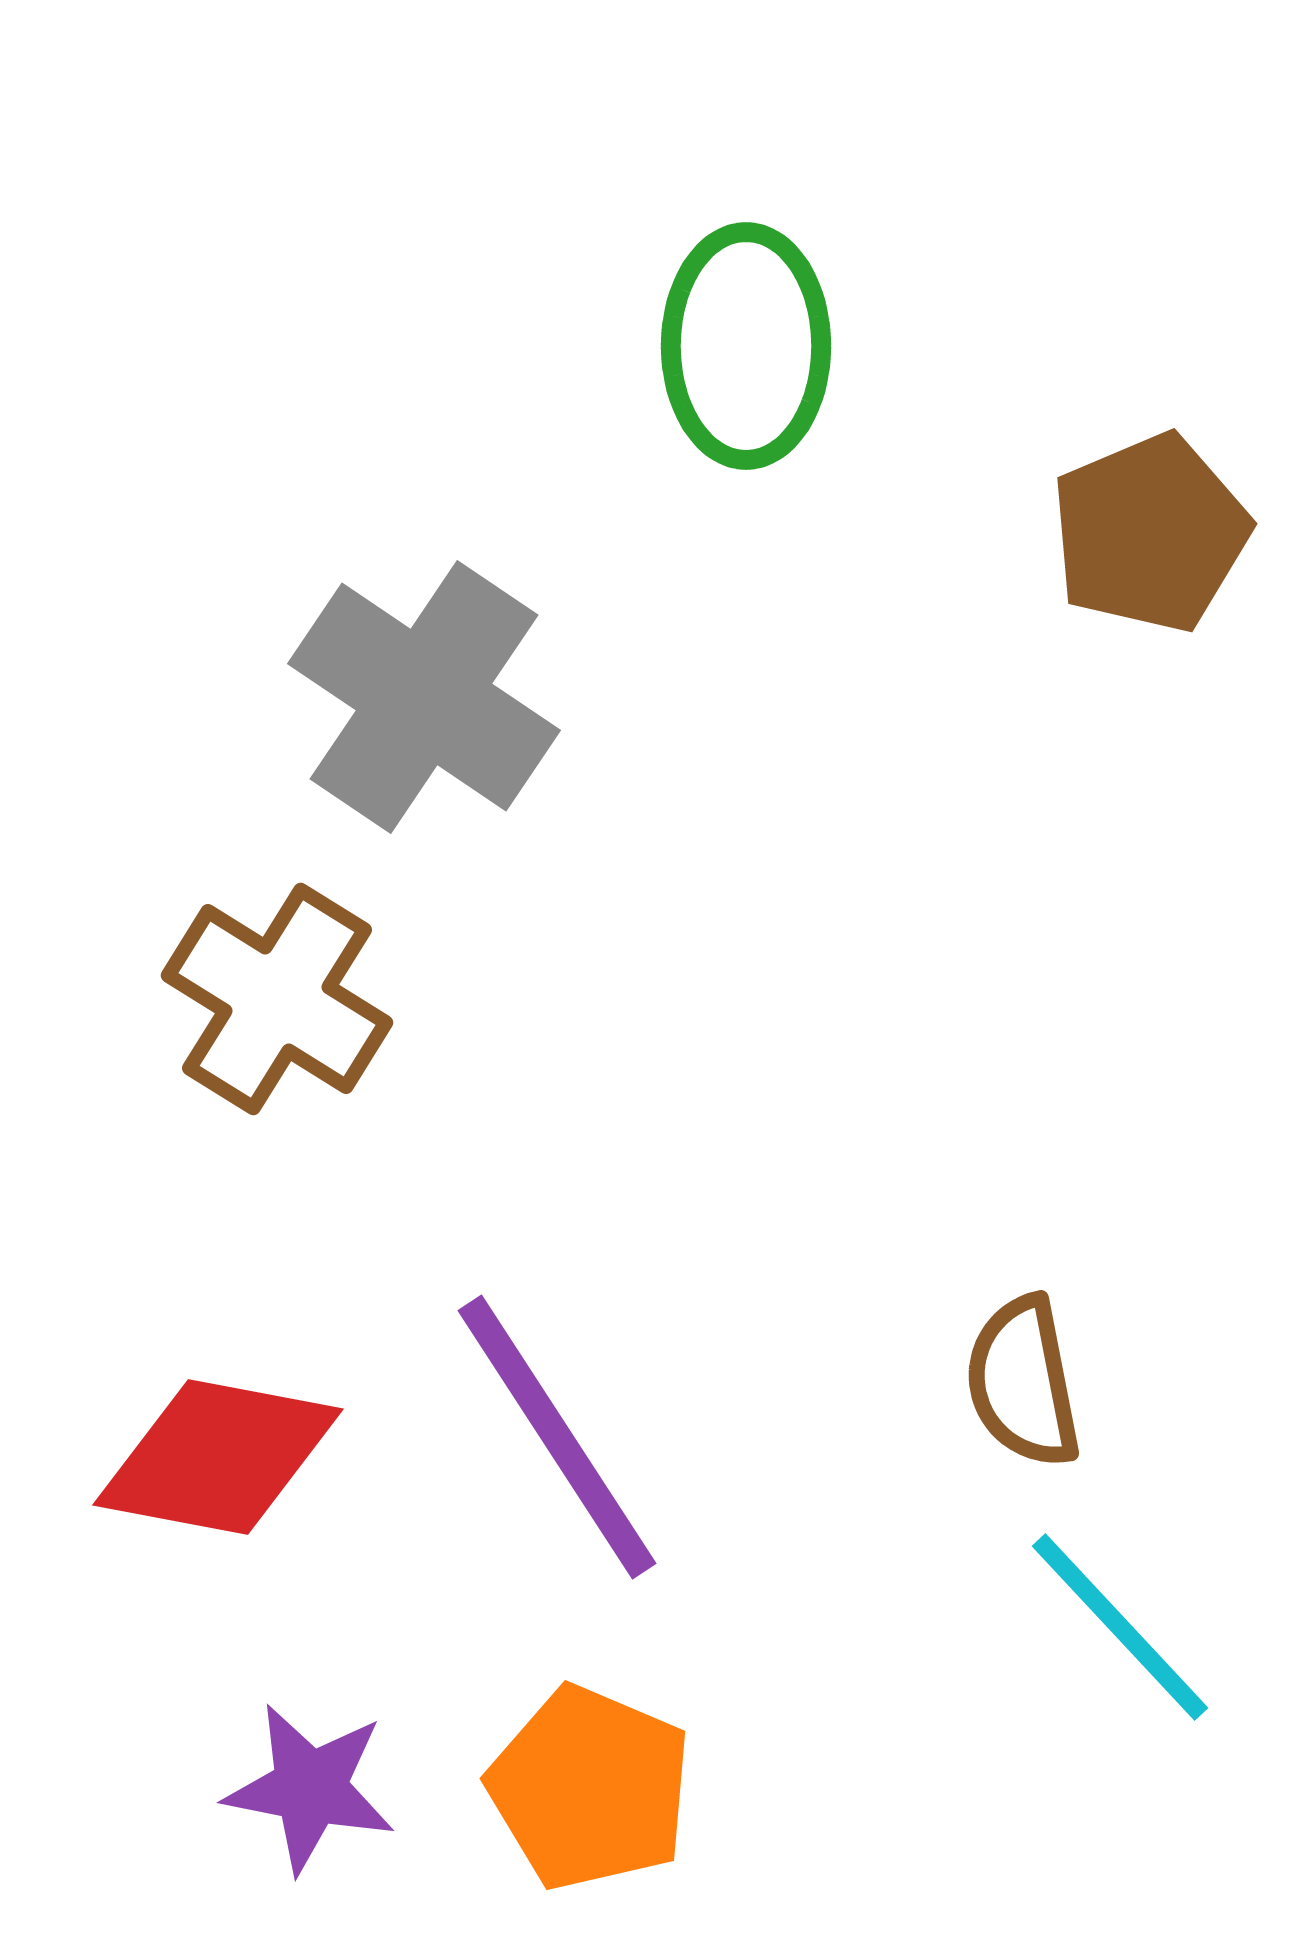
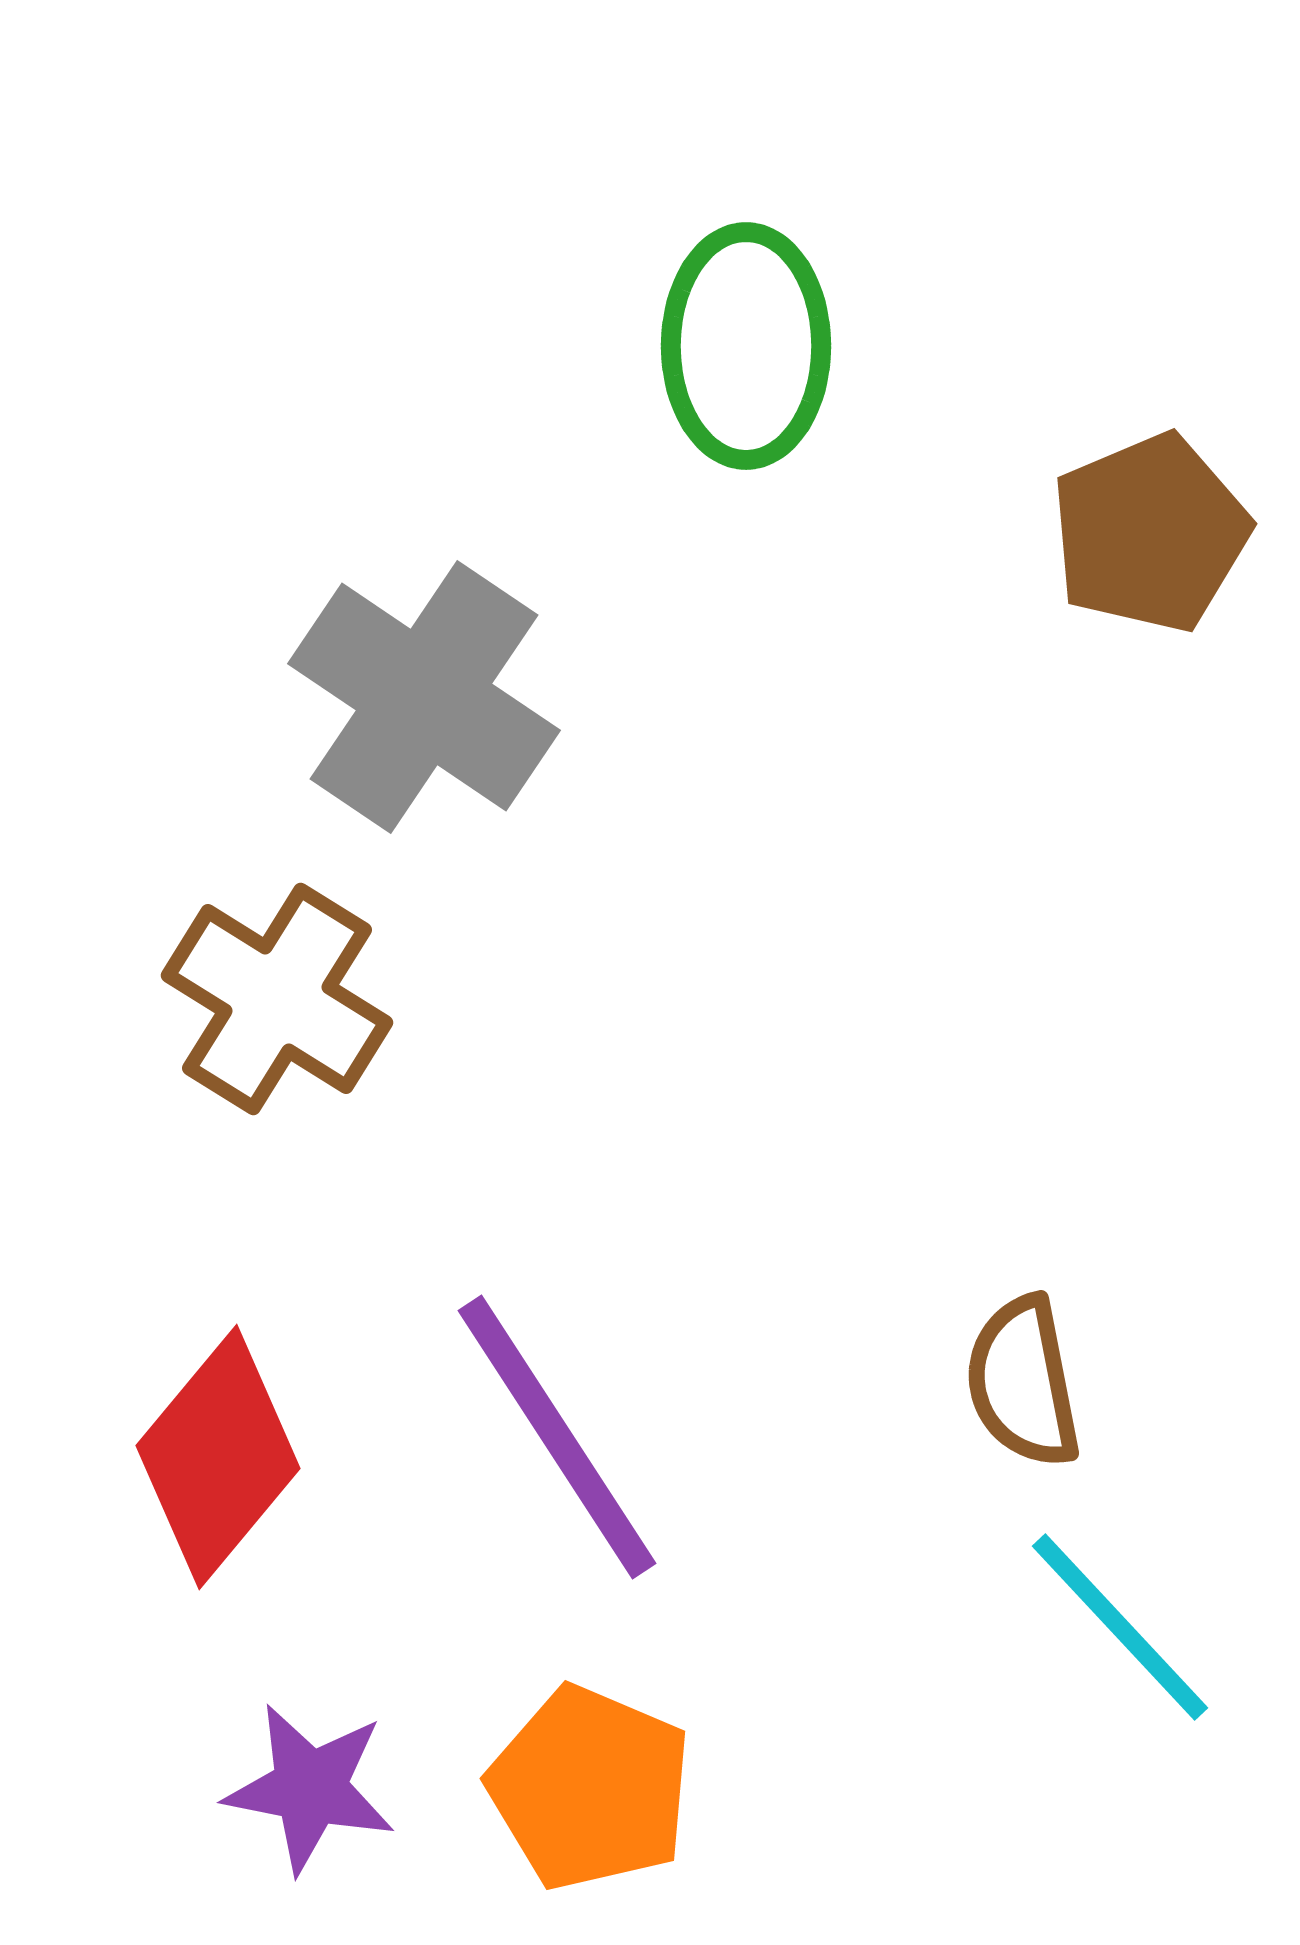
red diamond: rotated 61 degrees counterclockwise
